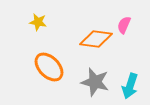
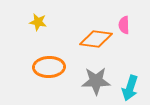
pink semicircle: rotated 24 degrees counterclockwise
orange ellipse: rotated 48 degrees counterclockwise
gray star: moved 1 px right, 1 px up; rotated 16 degrees counterclockwise
cyan arrow: moved 2 px down
